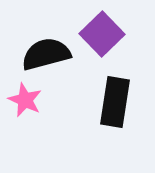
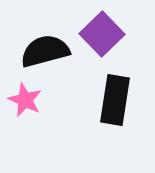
black semicircle: moved 1 px left, 3 px up
black rectangle: moved 2 px up
